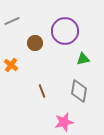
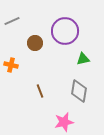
orange cross: rotated 24 degrees counterclockwise
brown line: moved 2 px left
